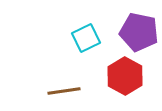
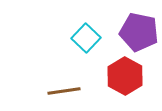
cyan square: rotated 20 degrees counterclockwise
